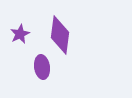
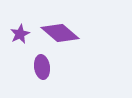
purple diamond: moved 2 px up; rotated 57 degrees counterclockwise
